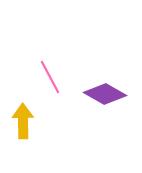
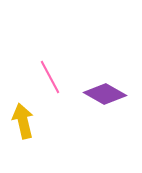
yellow arrow: rotated 12 degrees counterclockwise
